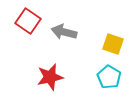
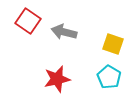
red star: moved 7 px right, 2 px down
